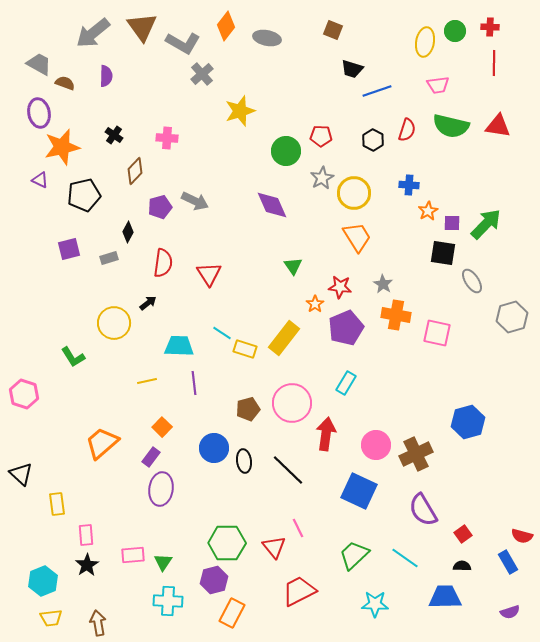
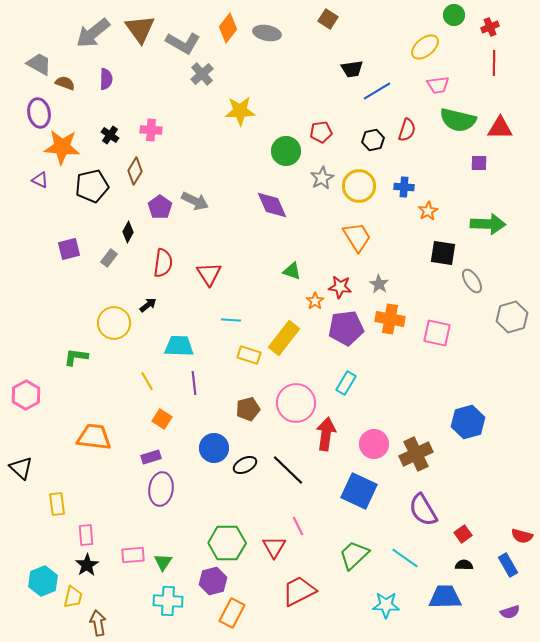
orange diamond at (226, 26): moved 2 px right, 2 px down
brown triangle at (142, 27): moved 2 px left, 2 px down
red cross at (490, 27): rotated 24 degrees counterclockwise
brown square at (333, 30): moved 5 px left, 11 px up; rotated 12 degrees clockwise
green circle at (455, 31): moved 1 px left, 16 px up
gray ellipse at (267, 38): moved 5 px up
yellow ellipse at (425, 42): moved 5 px down; rotated 40 degrees clockwise
black trapezoid at (352, 69): rotated 25 degrees counterclockwise
purple semicircle at (106, 76): moved 3 px down
blue line at (377, 91): rotated 12 degrees counterclockwise
yellow star at (240, 111): rotated 16 degrees clockwise
green semicircle at (451, 126): moved 7 px right, 6 px up
red triangle at (498, 126): moved 2 px right, 2 px down; rotated 8 degrees counterclockwise
black cross at (114, 135): moved 4 px left
red pentagon at (321, 136): moved 4 px up; rotated 10 degrees counterclockwise
pink cross at (167, 138): moved 16 px left, 8 px up
black hexagon at (373, 140): rotated 20 degrees clockwise
orange star at (62, 147): rotated 18 degrees clockwise
brown diamond at (135, 171): rotated 12 degrees counterclockwise
blue cross at (409, 185): moved 5 px left, 2 px down
yellow circle at (354, 193): moved 5 px right, 7 px up
black pentagon at (84, 195): moved 8 px right, 9 px up
purple pentagon at (160, 207): rotated 20 degrees counterclockwise
purple square at (452, 223): moved 27 px right, 60 px up
green arrow at (486, 224): moved 2 px right; rotated 48 degrees clockwise
gray rectangle at (109, 258): rotated 36 degrees counterclockwise
green triangle at (293, 266): moved 1 px left, 5 px down; rotated 36 degrees counterclockwise
gray star at (383, 284): moved 4 px left
black arrow at (148, 303): moved 2 px down
orange star at (315, 304): moved 3 px up
orange cross at (396, 315): moved 6 px left, 4 px down
purple pentagon at (346, 328): rotated 16 degrees clockwise
cyan line at (222, 333): moved 9 px right, 13 px up; rotated 30 degrees counterclockwise
yellow rectangle at (245, 349): moved 4 px right, 6 px down
green L-shape at (73, 357): moved 3 px right; rotated 130 degrees clockwise
yellow line at (147, 381): rotated 72 degrees clockwise
pink hexagon at (24, 394): moved 2 px right, 1 px down; rotated 12 degrees clockwise
pink circle at (292, 403): moved 4 px right
orange square at (162, 427): moved 8 px up; rotated 12 degrees counterclockwise
orange trapezoid at (102, 443): moved 8 px left, 6 px up; rotated 48 degrees clockwise
pink circle at (376, 445): moved 2 px left, 1 px up
purple rectangle at (151, 457): rotated 36 degrees clockwise
black ellipse at (244, 461): moved 1 px right, 4 px down; rotated 70 degrees clockwise
black triangle at (21, 474): moved 6 px up
pink line at (298, 528): moved 2 px up
red triangle at (274, 547): rotated 10 degrees clockwise
blue rectangle at (508, 562): moved 3 px down
black semicircle at (462, 566): moved 2 px right, 1 px up
purple hexagon at (214, 580): moved 1 px left, 1 px down
cyan star at (375, 604): moved 11 px right, 1 px down
yellow trapezoid at (51, 618): moved 22 px right, 21 px up; rotated 70 degrees counterclockwise
